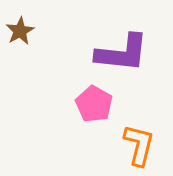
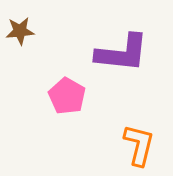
brown star: rotated 24 degrees clockwise
pink pentagon: moved 27 px left, 8 px up
